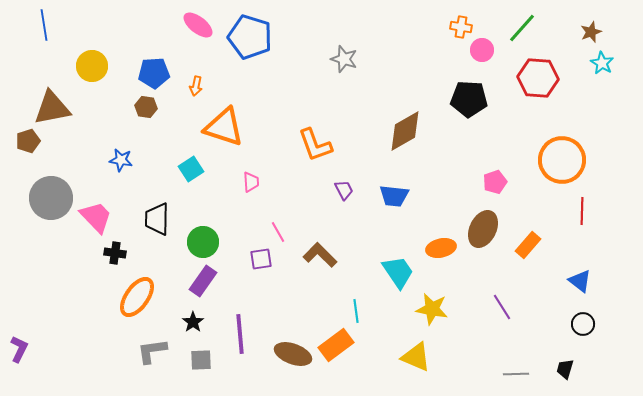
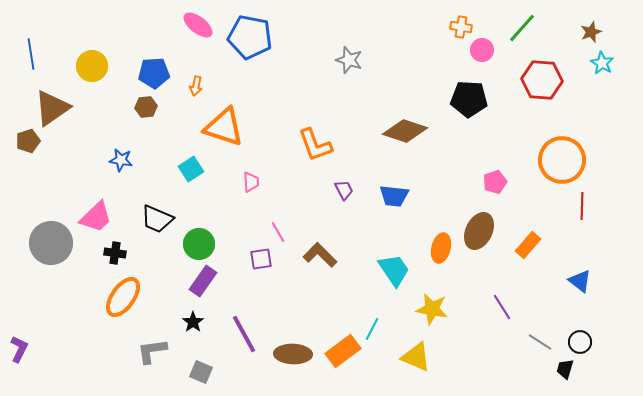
blue line at (44, 25): moved 13 px left, 29 px down
blue pentagon at (250, 37): rotated 6 degrees counterclockwise
gray star at (344, 59): moved 5 px right, 1 px down
red hexagon at (538, 78): moved 4 px right, 2 px down
brown hexagon at (146, 107): rotated 15 degrees counterclockwise
brown triangle at (52, 108): rotated 24 degrees counterclockwise
brown diamond at (405, 131): rotated 48 degrees clockwise
gray circle at (51, 198): moved 45 px down
red line at (582, 211): moved 5 px up
pink trapezoid at (96, 217): rotated 90 degrees clockwise
black trapezoid at (157, 219): rotated 68 degrees counterclockwise
brown ellipse at (483, 229): moved 4 px left, 2 px down
green circle at (203, 242): moved 4 px left, 2 px down
orange ellipse at (441, 248): rotated 64 degrees counterclockwise
cyan trapezoid at (398, 272): moved 4 px left, 2 px up
orange ellipse at (137, 297): moved 14 px left
cyan line at (356, 311): moved 16 px right, 18 px down; rotated 35 degrees clockwise
black circle at (583, 324): moved 3 px left, 18 px down
purple line at (240, 334): moved 4 px right; rotated 24 degrees counterclockwise
orange rectangle at (336, 345): moved 7 px right, 6 px down
brown ellipse at (293, 354): rotated 18 degrees counterclockwise
gray square at (201, 360): moved 12 px down; rotated 25 degrees clockwise
gray line at (516, 374): moved 24 px right, 32 px up; rotated 35 degrees clockwise
